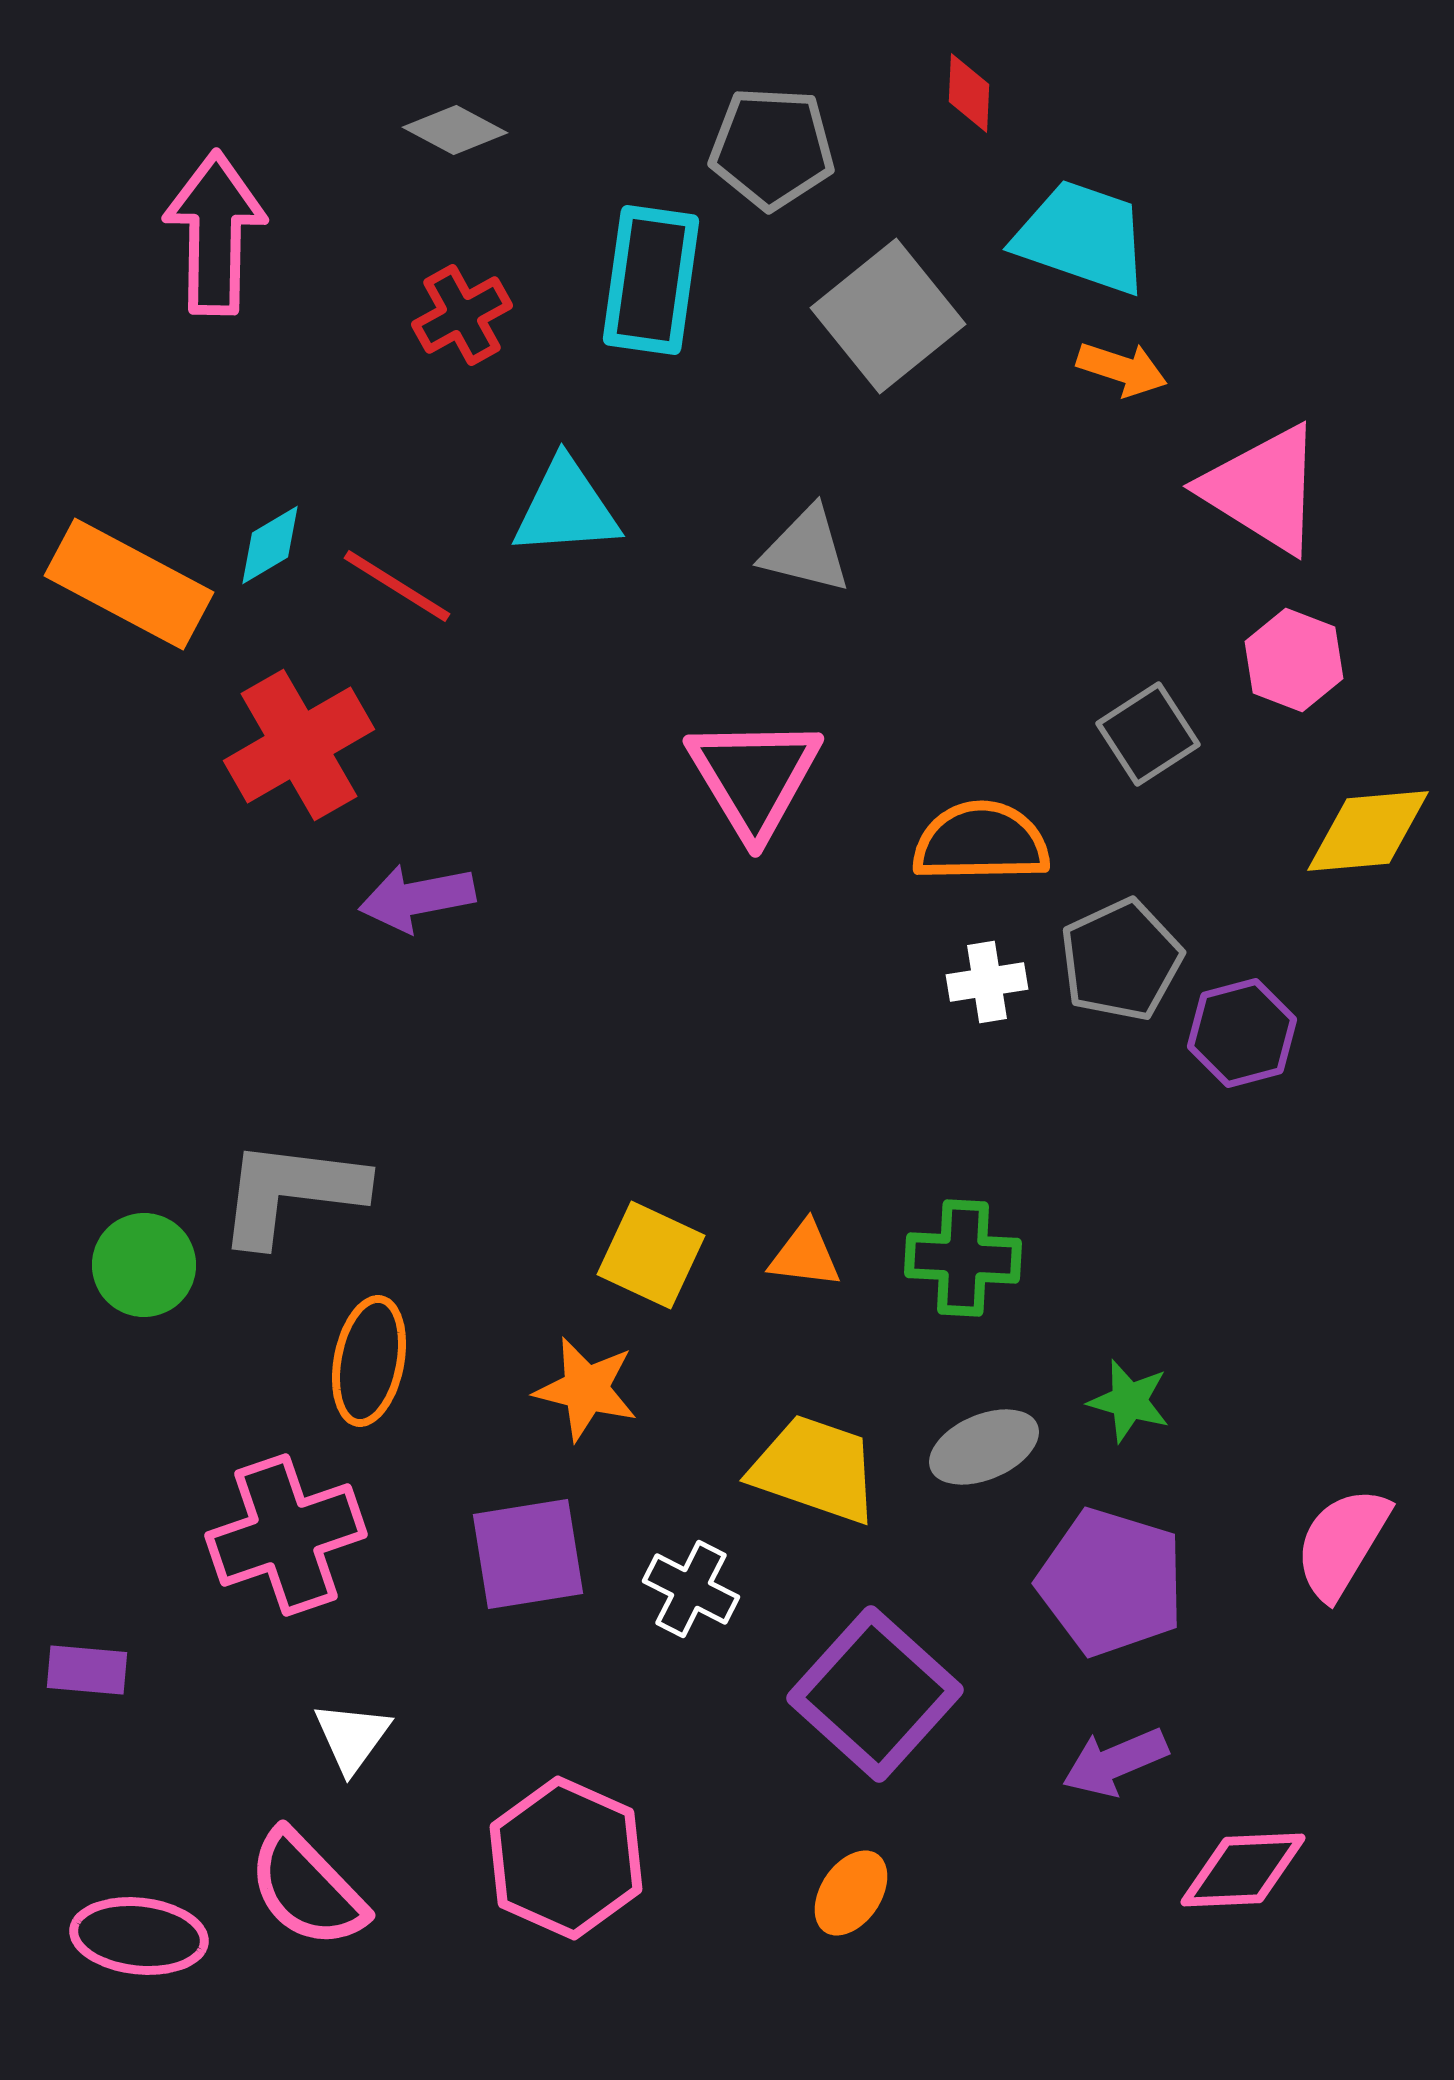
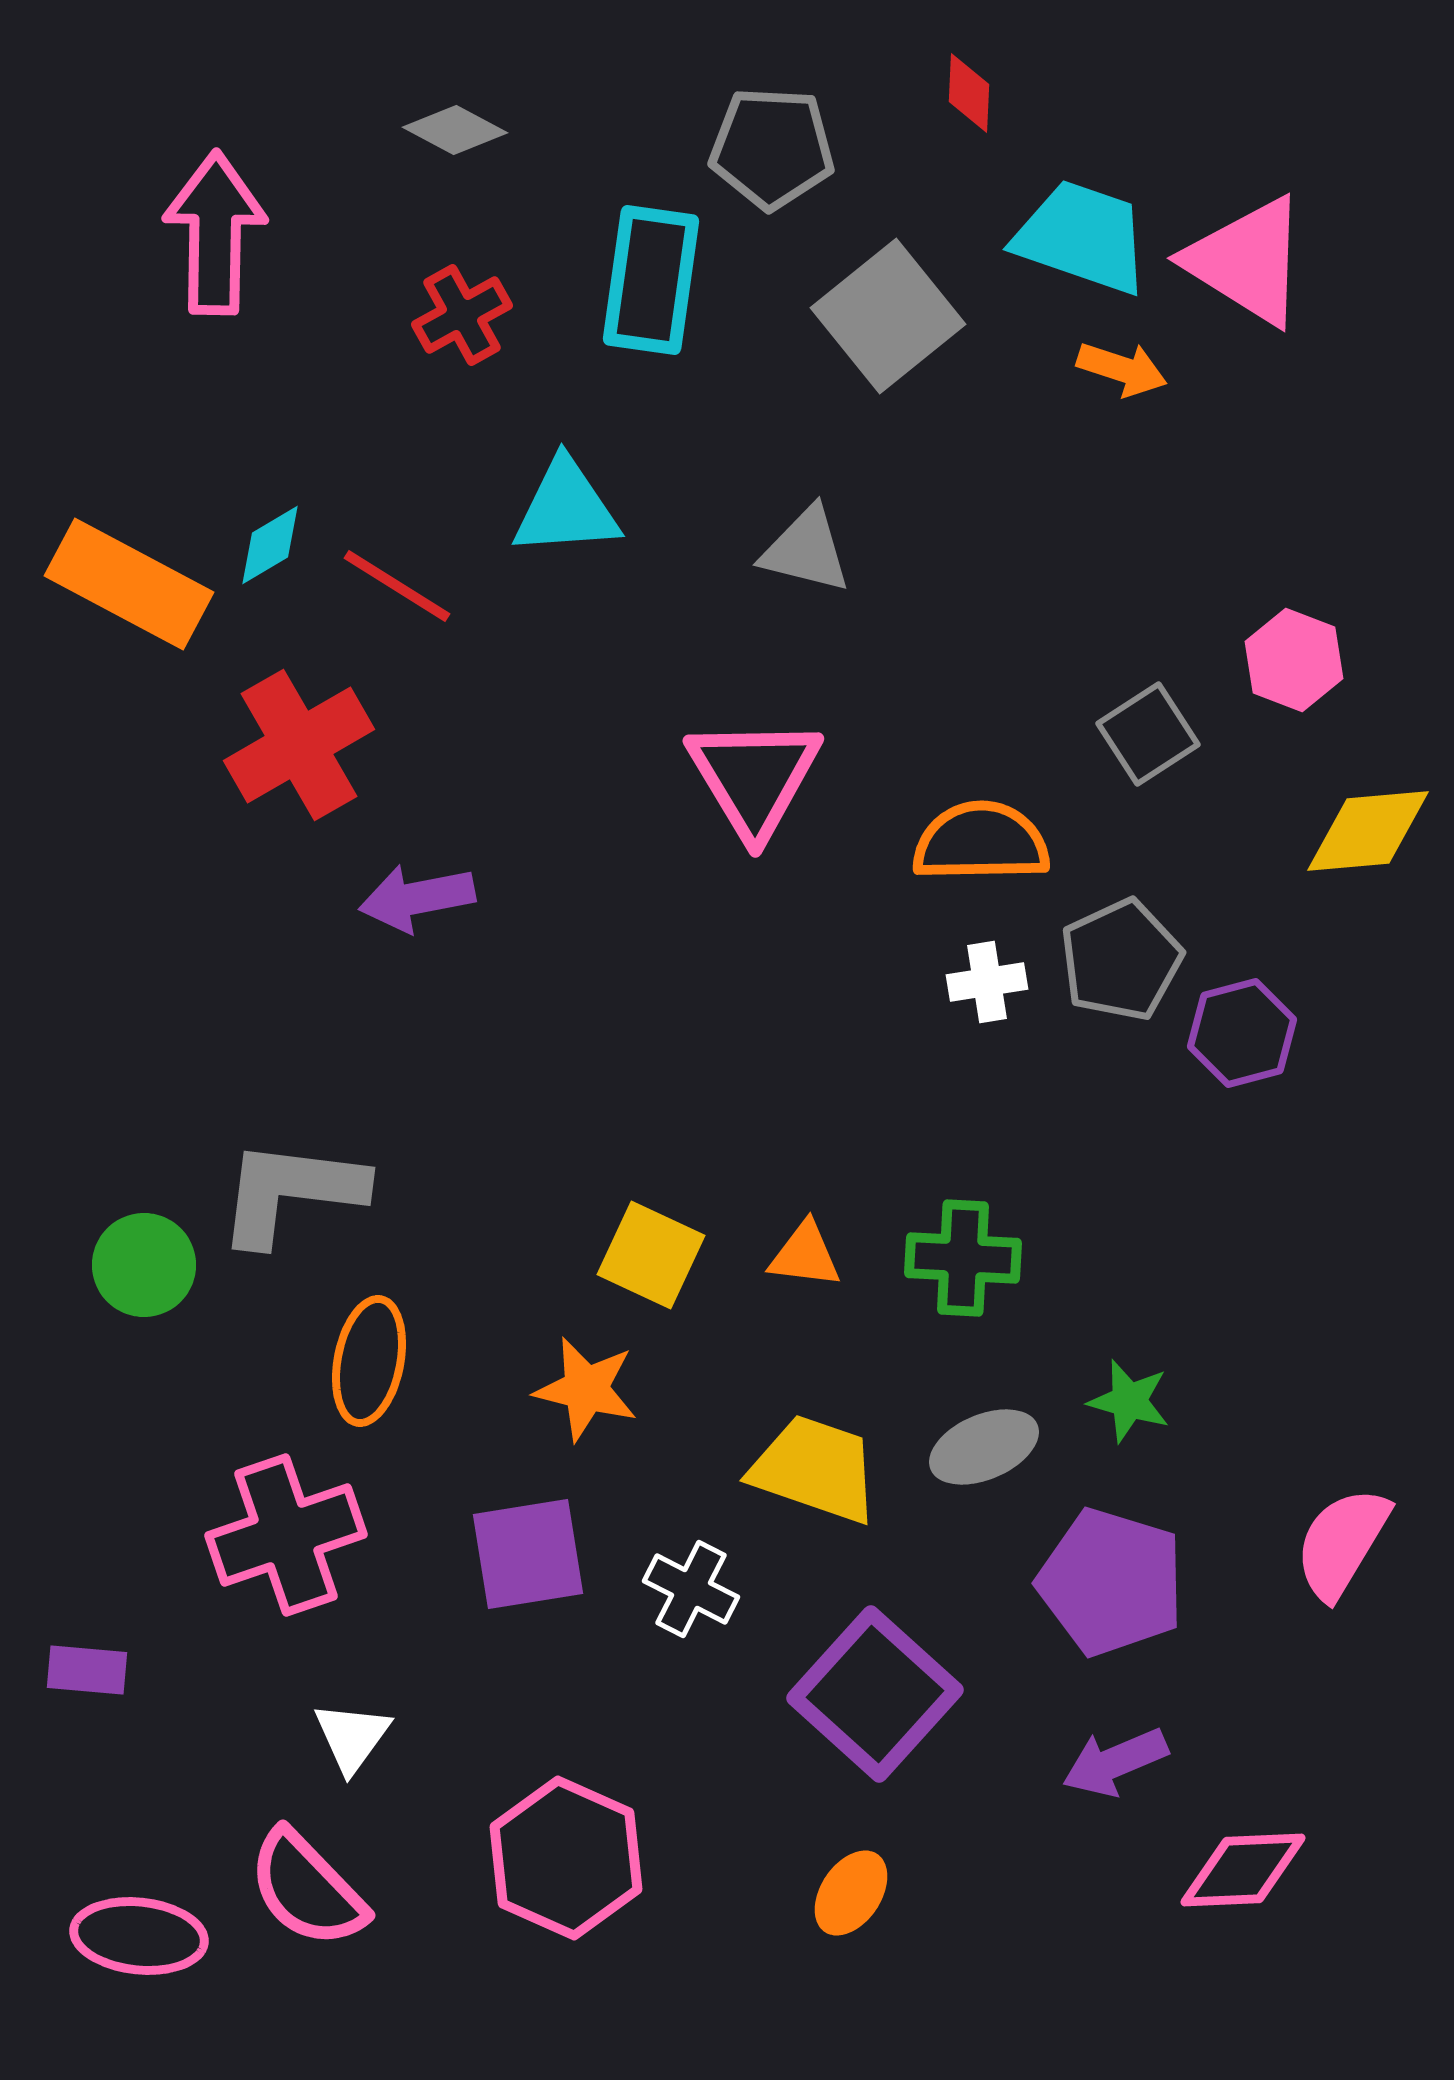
pink triangle at (1263, 489): moved 16 px left, 228 px up
